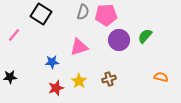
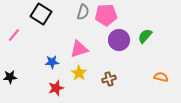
pink triangle: moved 2 px down
yellow star: moved 8 px up
